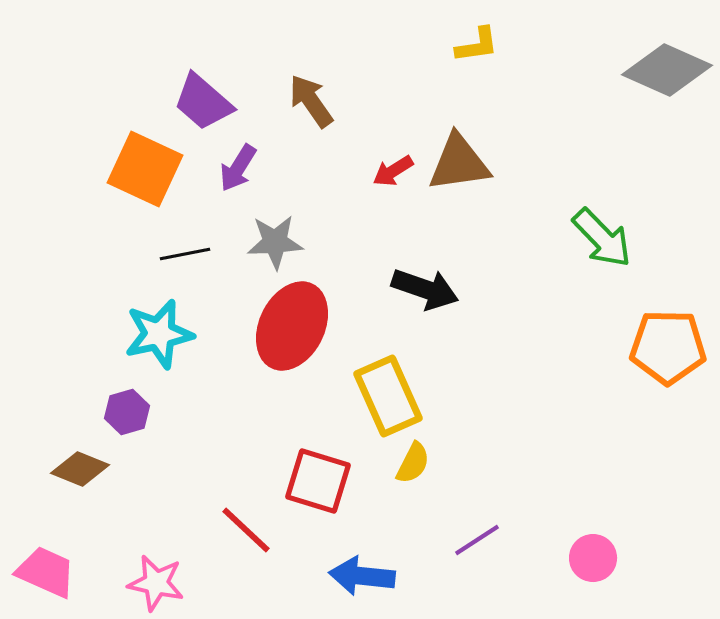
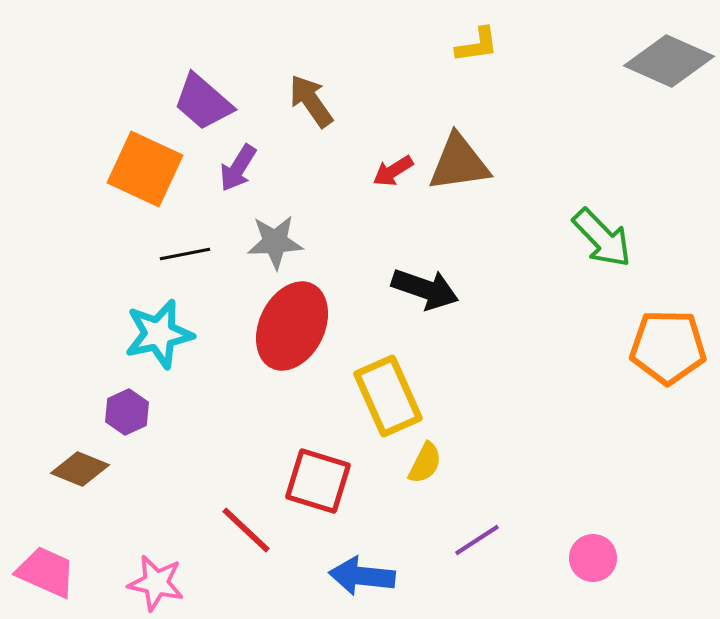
gray diamond: moved 2 px right, 9 px up
purple hexagon: rotated 9 degrees counterclockwise
yellow semicircle: moved 12 px right
